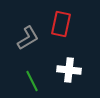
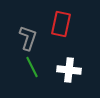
gray L-shape: rotated 40 degrees counterclockwise
green line: moved 14 px up
